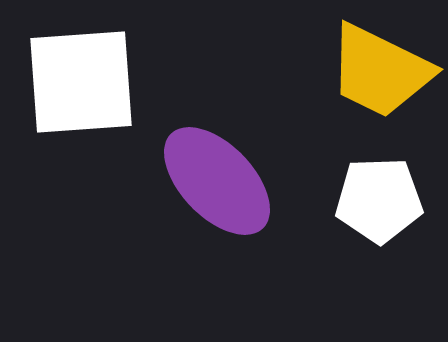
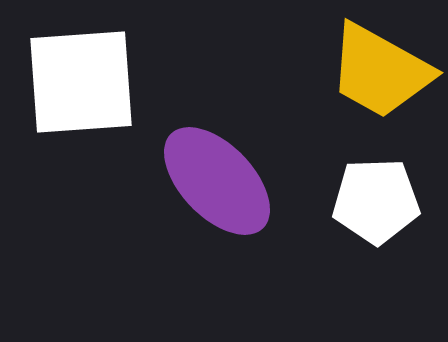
yellow trapezoid: rotated 3 degrees clockwise
white pentagon: moved 3 px left, 1 px down
